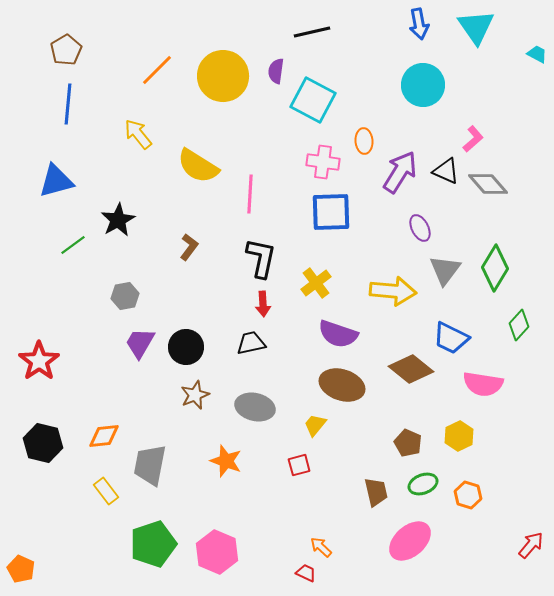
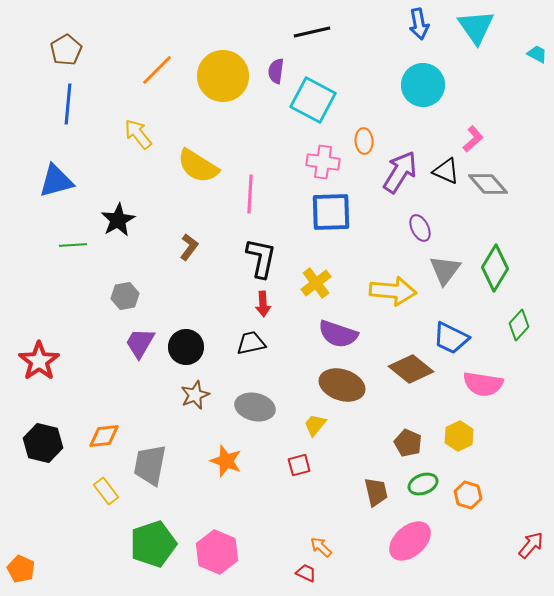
green line at (73, 245): rotated 32 degrees clockwise
